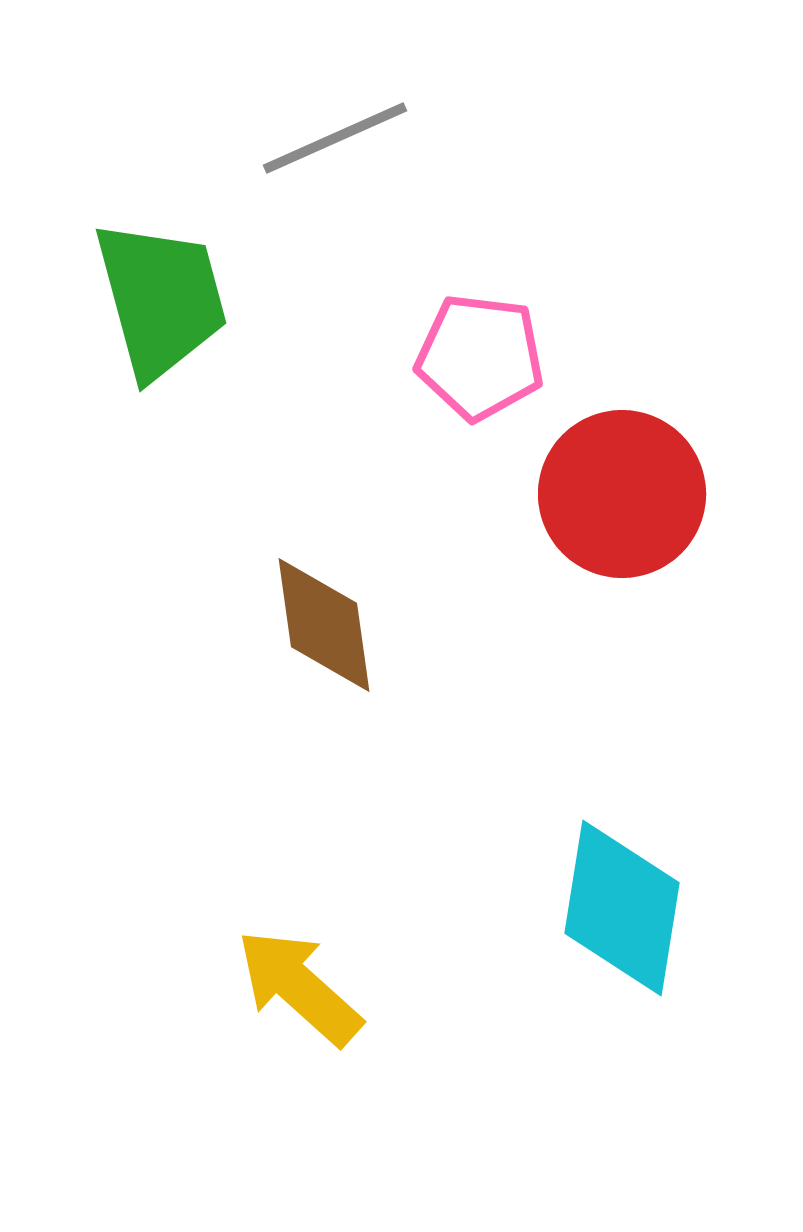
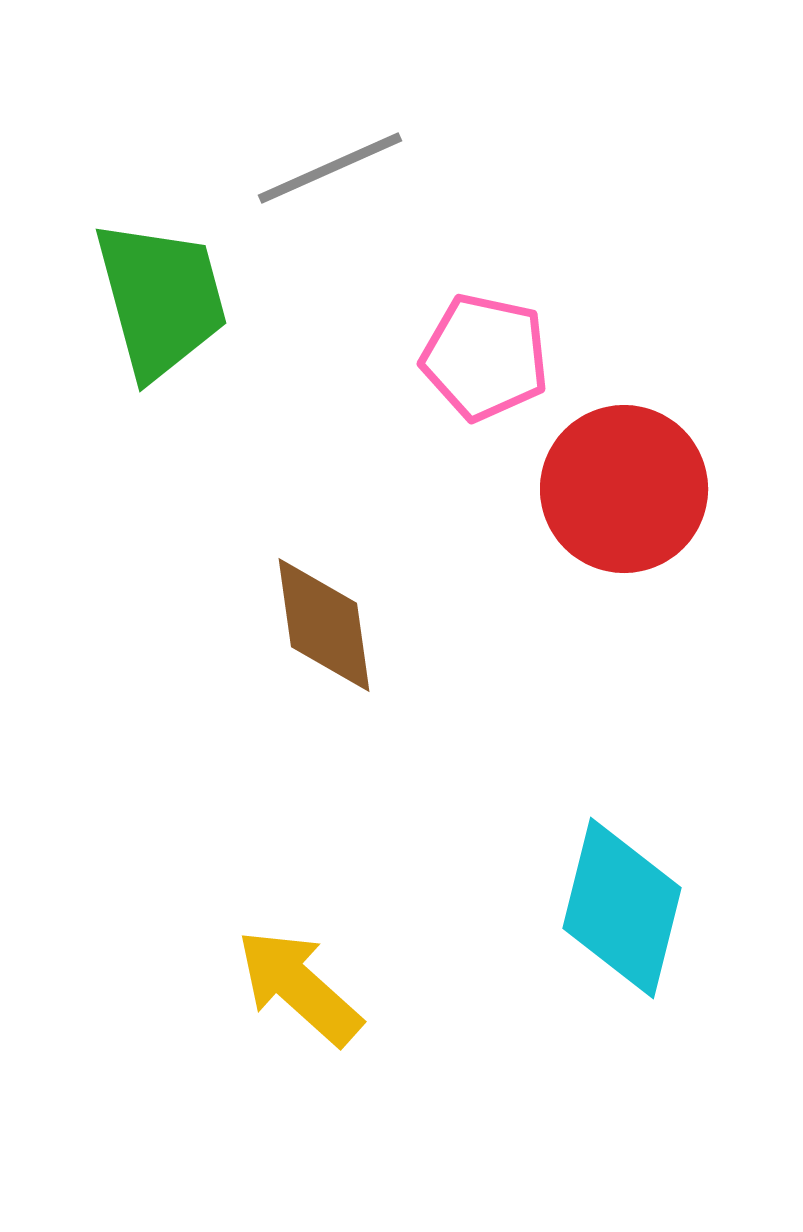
gray line: moved 5 px left, 30 px down
pink pentagon: moved 5 px right; rotated 5 degrees clockwise
red circle: moved 2 px right, 5 px up
cyan diamond: rotated 5 degrees clockwise
